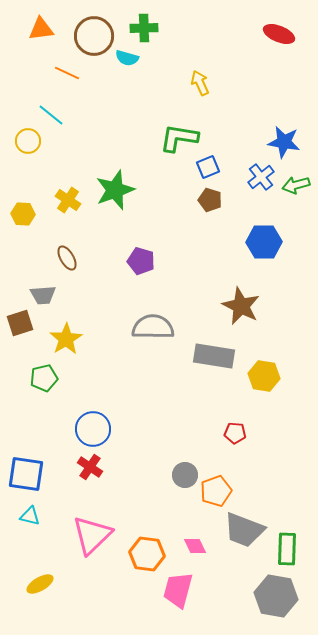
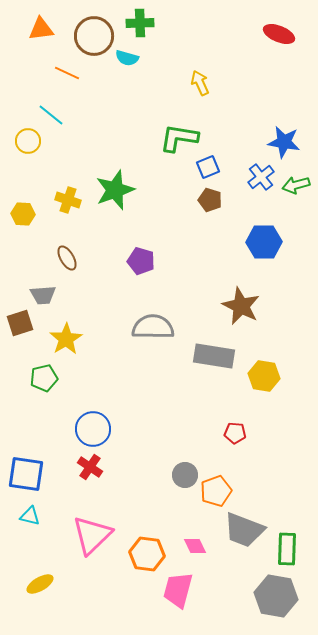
green cross at (144, 28): moved 4 px left, 5 px up
yellow cross at (68, 200): rotated 15 degrees counterclockwise
